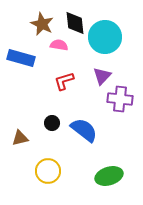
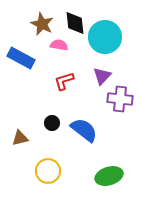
blue rectangle: rotated 12 degrees clockwise
